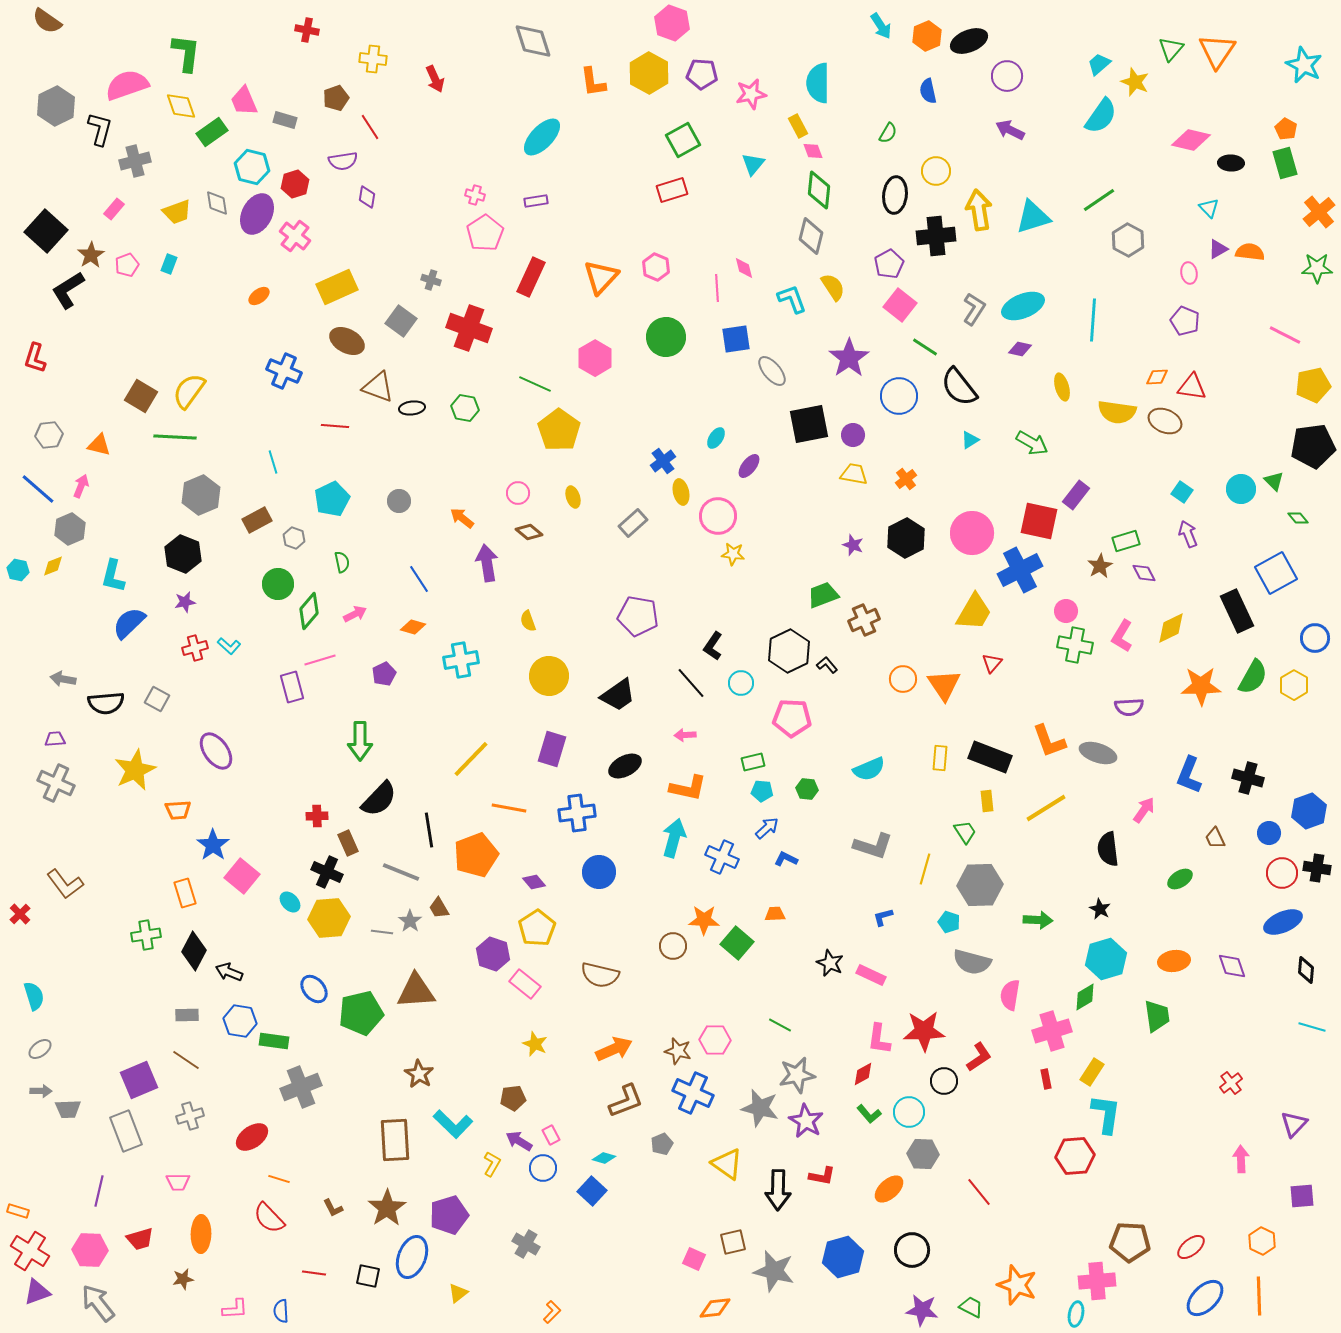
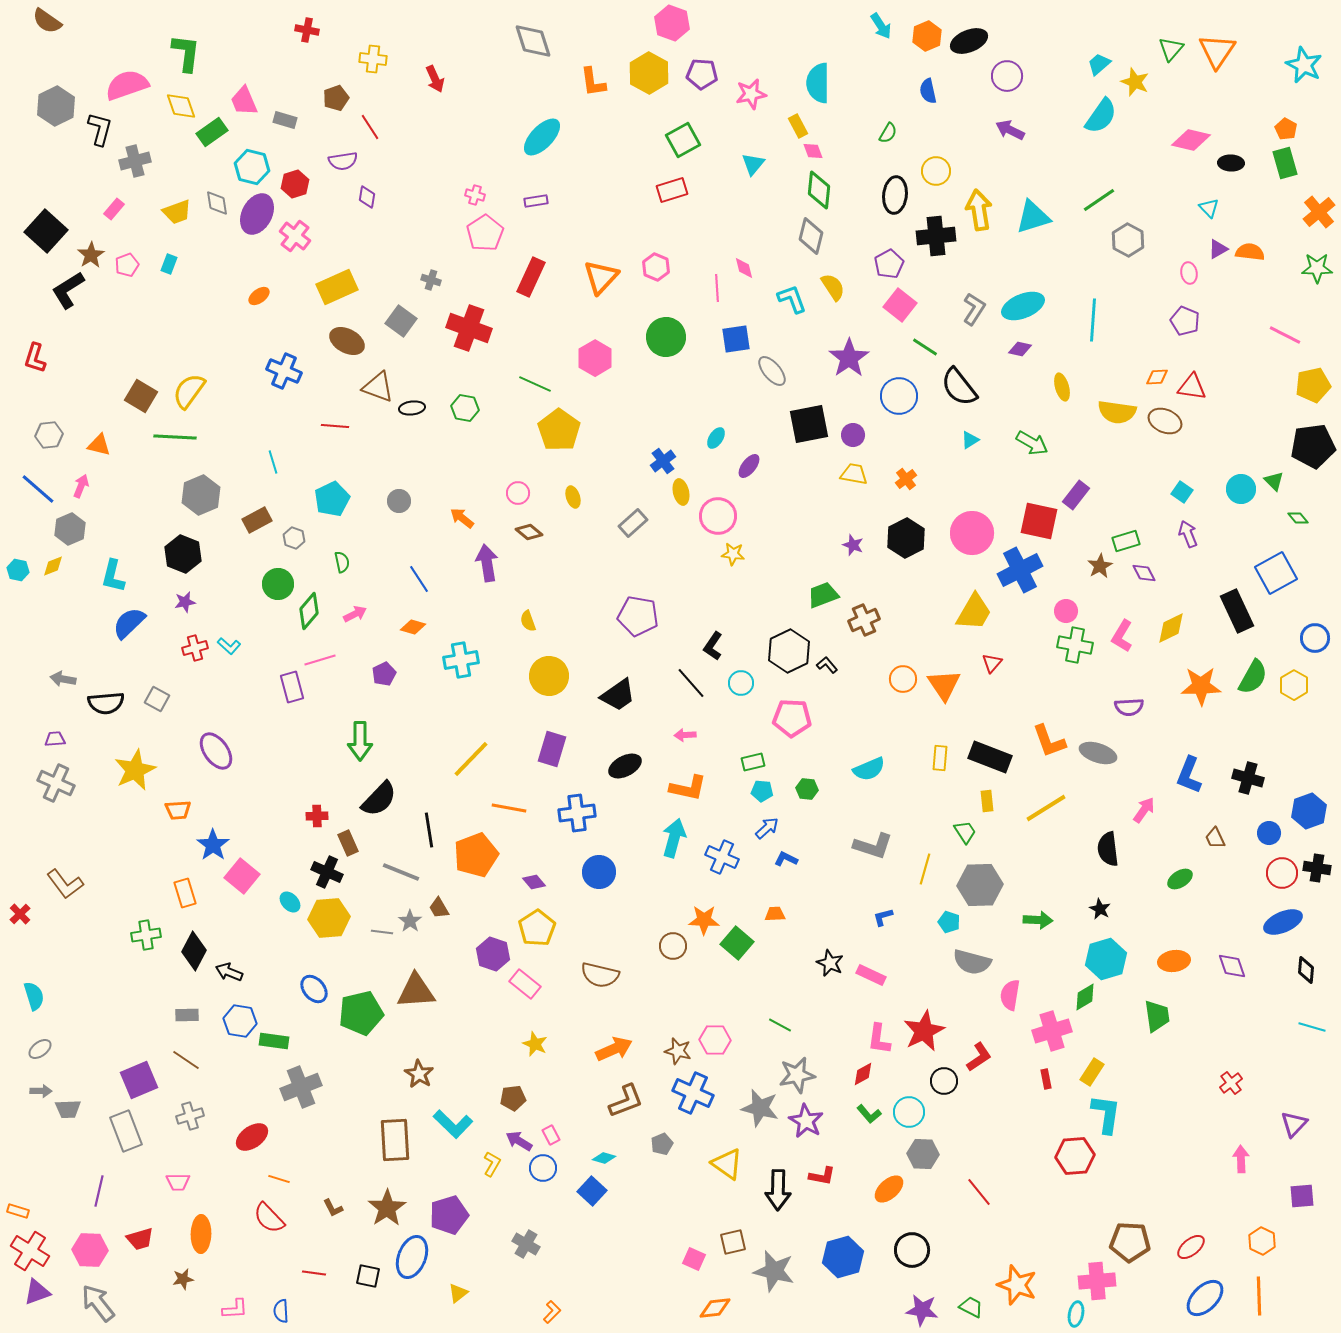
red star at (924, 1031): rotated 24 degrees counterclockwise
